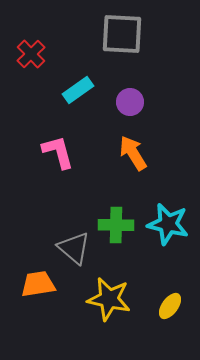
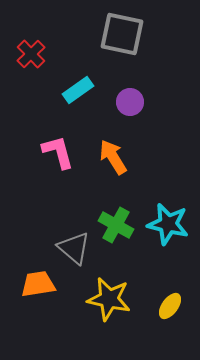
gray square: rotated 9 degrees clockwise
orange arrow: moved 20 px left, 4 px down
green cross: rotated 28 degrees clockwise
